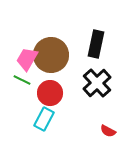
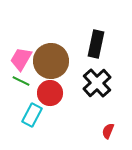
brown circle: moved 6 px down
pink trapezoid: moved 6 px left
green line: moved 1 px left, 1 px down
cyan rectangle: moved 12 px left, 4 px up
red semicircle: rotated 84 degrees clockwise
